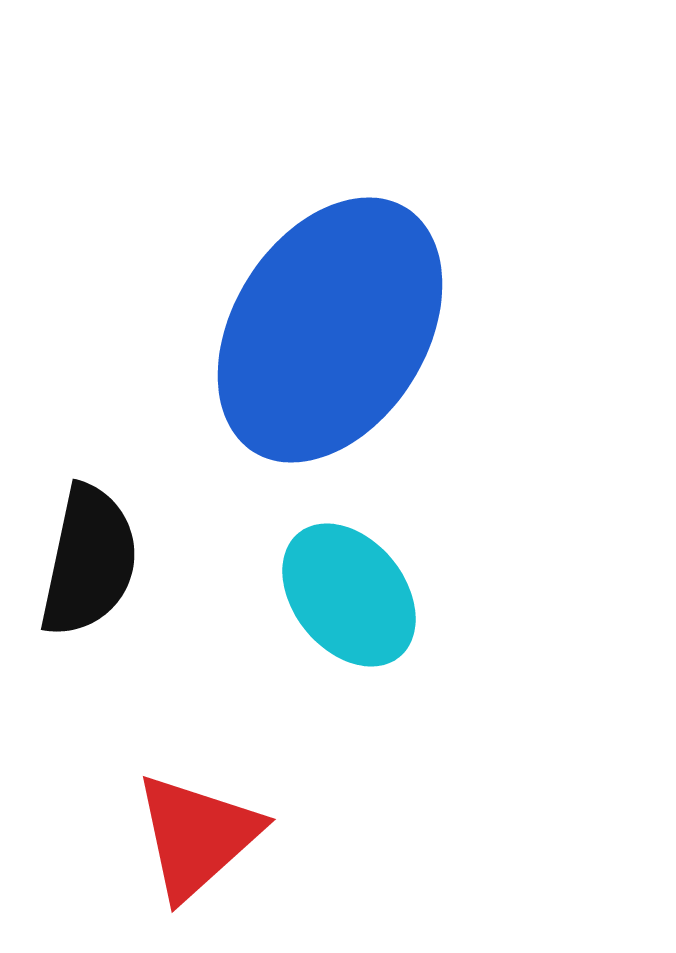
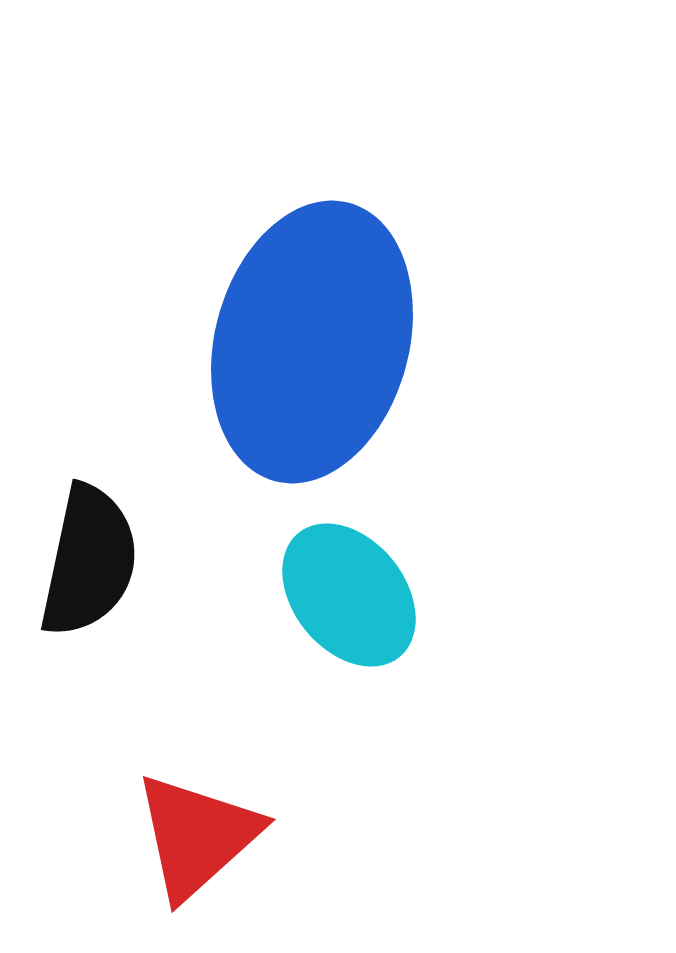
blue ellipse: moved 18 px left, 12 px down; rotated 17 degrees counterclockwise
